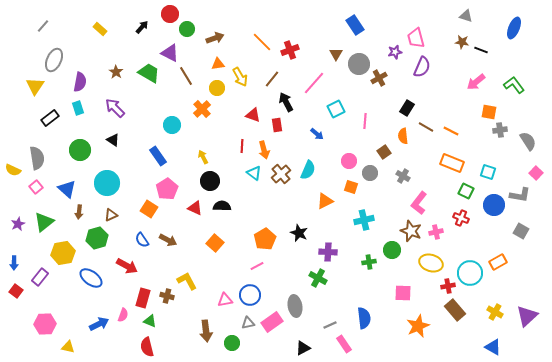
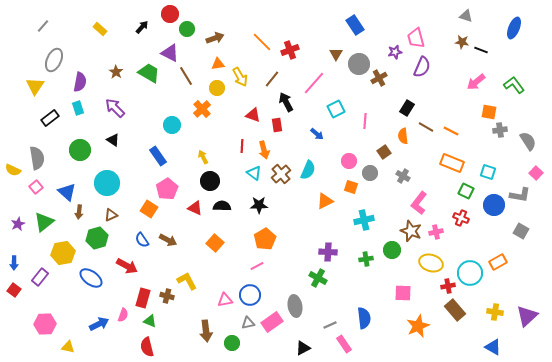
blue triangle at (67, 189): moved 3 px down
black star at (299, 233): moved 40 px left, 28 px up; rotated 24 degrees counterclockwise
green cross at (369, 262): moved 3 px left, 3 px up
red square at (16, 291): moved 2 px left, 1 px up
yellow cross at (495, 312): rotated 21 degrees counterclockwise
